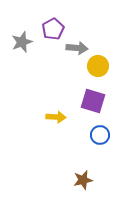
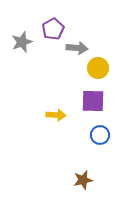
yellow circle: moved 2 px down
purple square: rotated 15 degrees counterclockwise
yellow arrow: moved 2 px up
